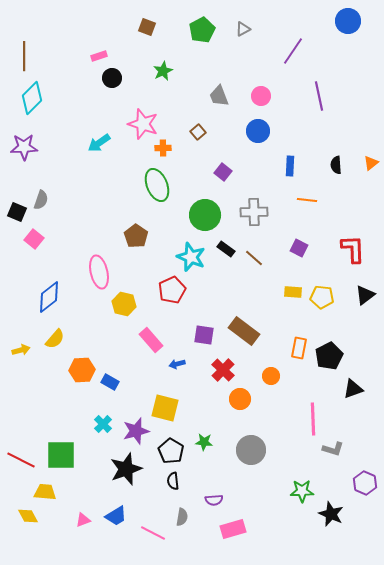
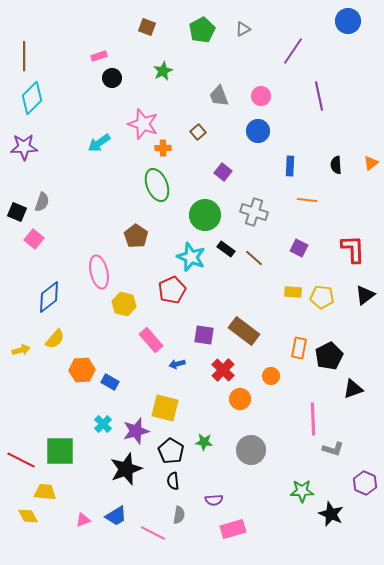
gray semicircle at (41, 200): moved 1 px right, 2 px down
gray cross at (254, 212): rotated 20 degrees clockwise
green square at (61, 455): moved 1 px left, 4 px up
gray semicircle at (182, 517): moved 3 px left, 2 px up
